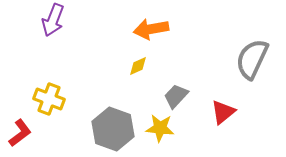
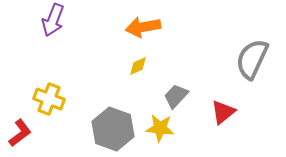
orange arrow: moved 8 px left, 2 px up
